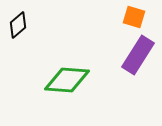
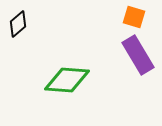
black diamond: moved 1 px up
purple rectangle: rotated 63 degrees counterclockwise
